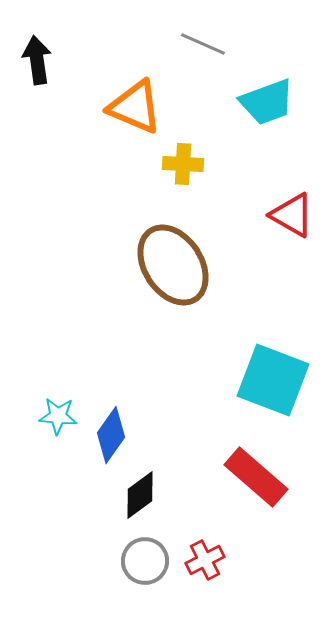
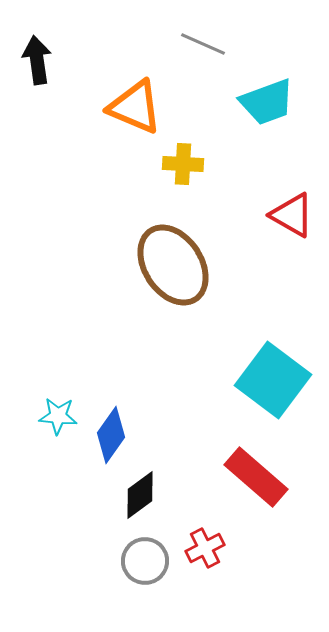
cyan square: rotated 16 degrees clockwise
red cross: moved 12 px up
